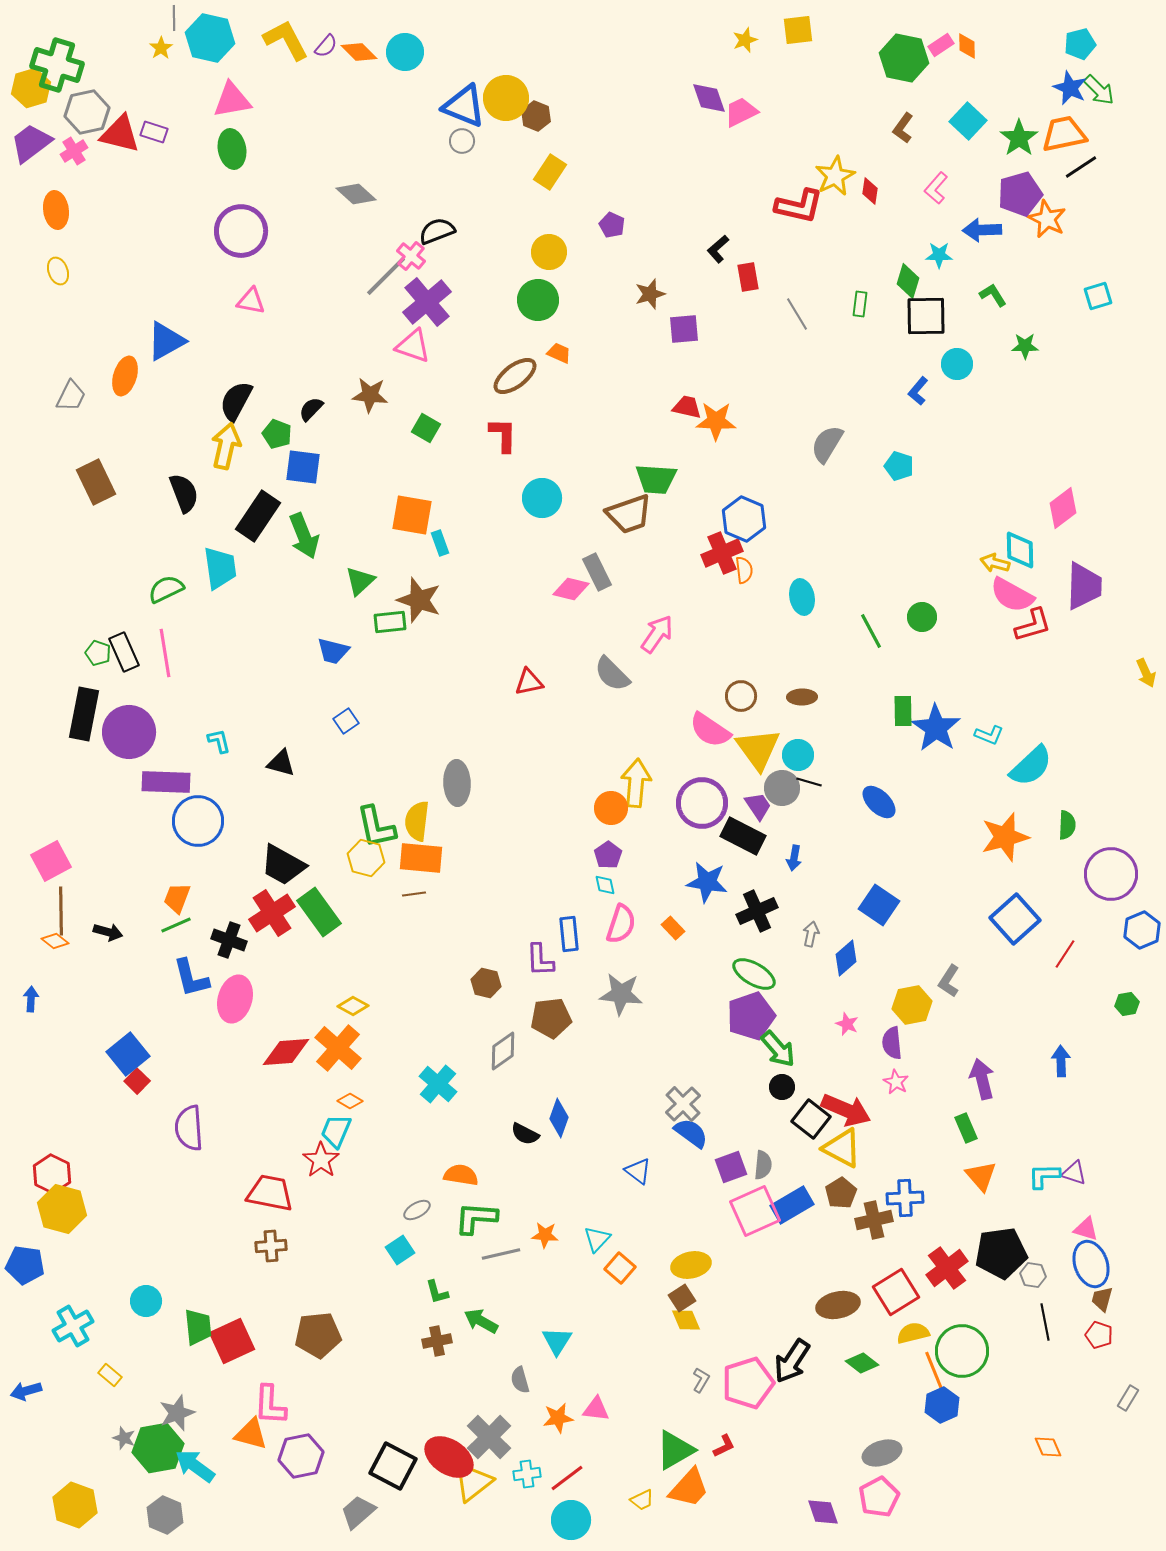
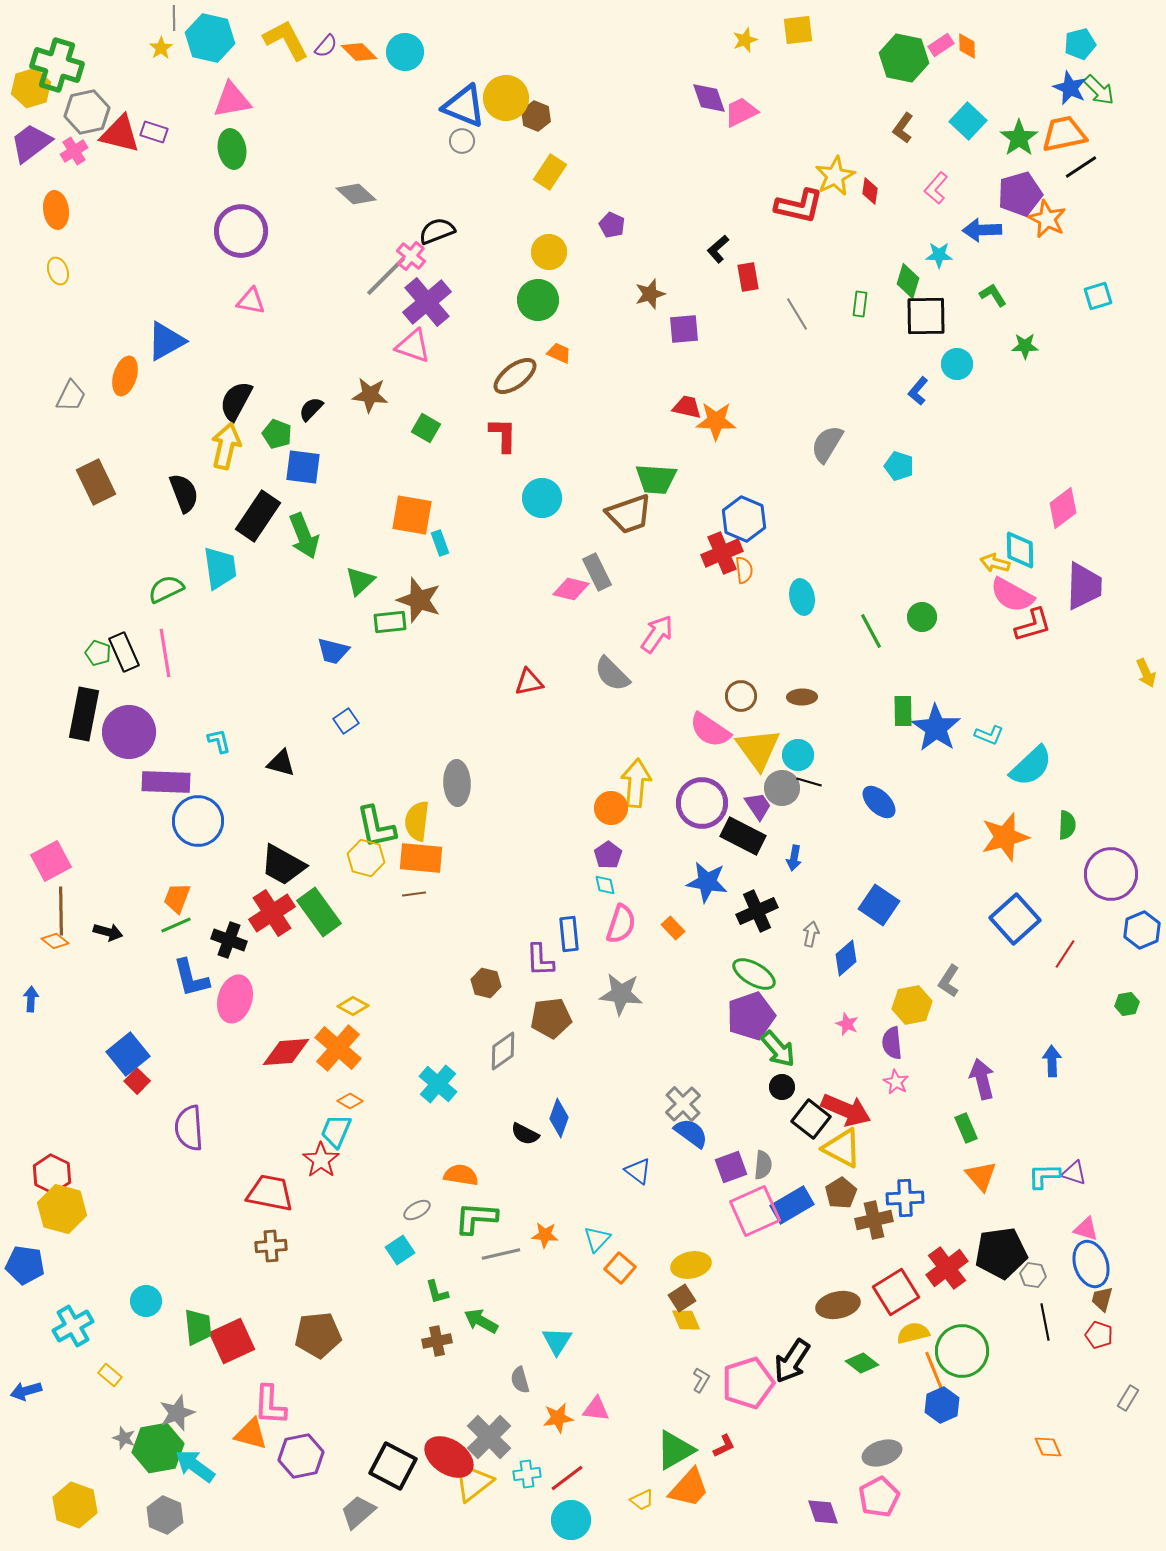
blue arrow at (1061, 1061): moved 9 px left
